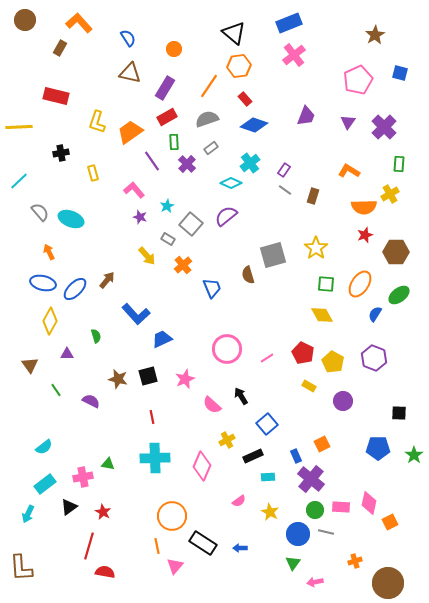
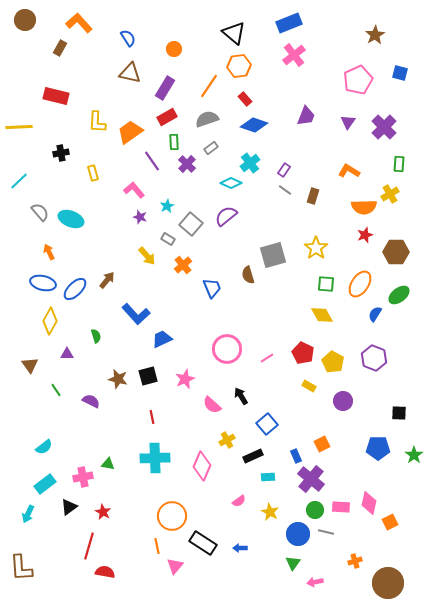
yellow L-shape at (97, 122): rotated 15 degrees counterclockwise
